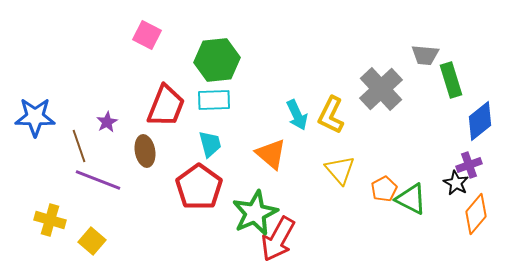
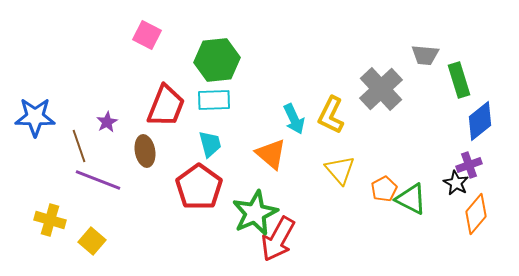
green rectangle: moved 8 px right
cyan arrow: moved 3 px left, 4 px down
